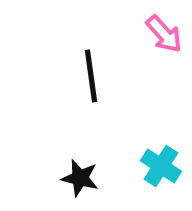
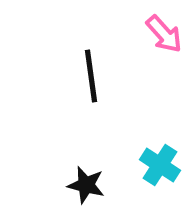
cyan cross: moved 1 px left, 1 px up
black star: moved 6 px right, 7 px down
